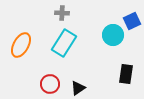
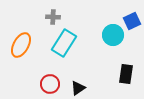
gray cross: moved 9 px left, 4 px down
